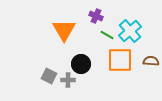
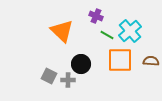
orange triangle: moved 2 px left, 1 px down; rotated 15 degrees counterclockwise
